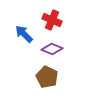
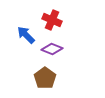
blue arrow: moved 2 px right, 1 px down
brown pentagon: moved 2 px left, 1 px down; rotated 10 degrees clockwise
